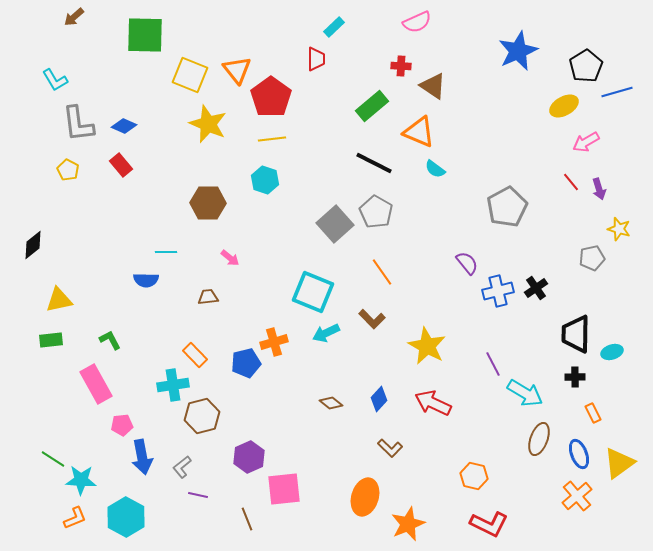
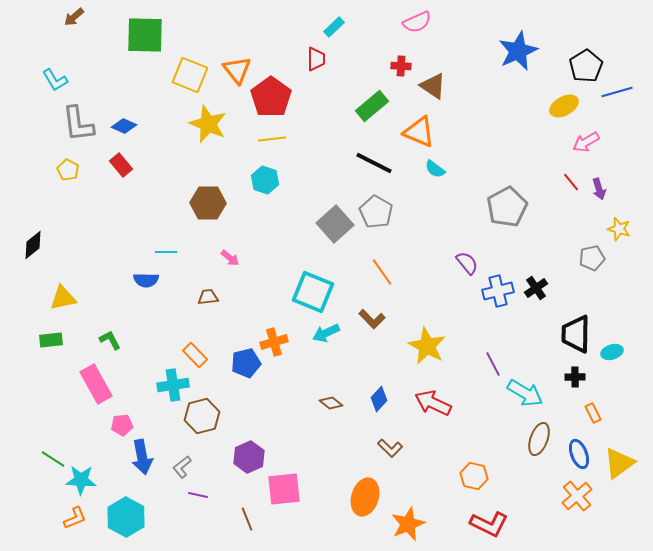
yellow triangle at (59, 300): moved 4 px right, 2 px up
